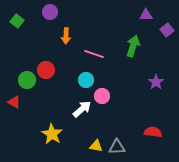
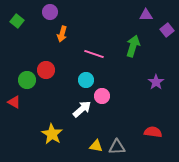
orange arrow: moved 4 px left, 2 px up; rotated 14 degrees clockwise
